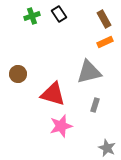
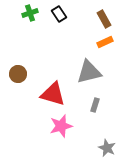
green cross: moved 2 px left, 3 px up
